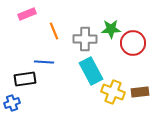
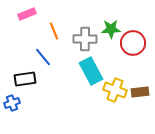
blue line: moved 1 px left, 5 px up; rotated 48 degrees clockwise
yellow cross: moved 2 px right, 2 px up
